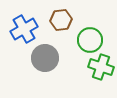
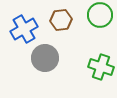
green circle: moved 10 px right, 25 px up
